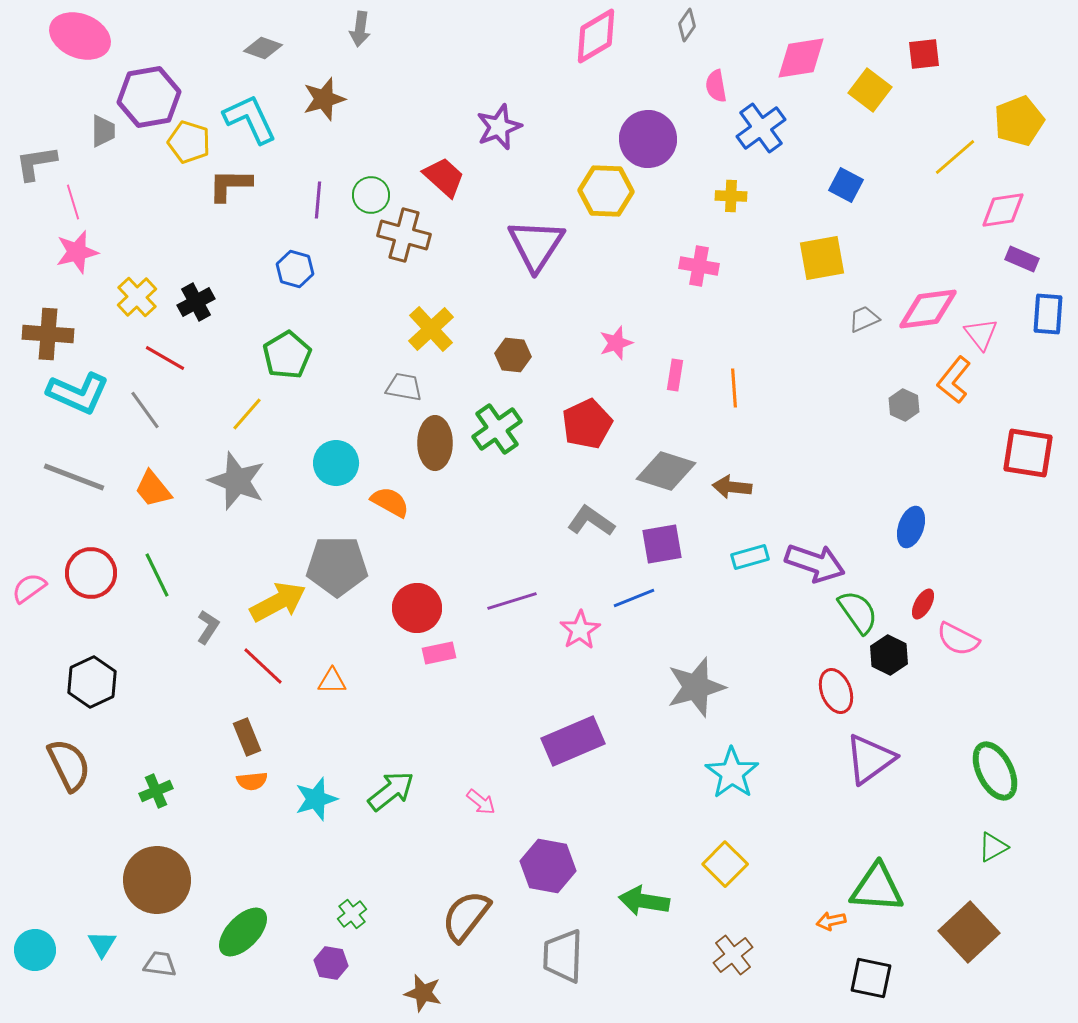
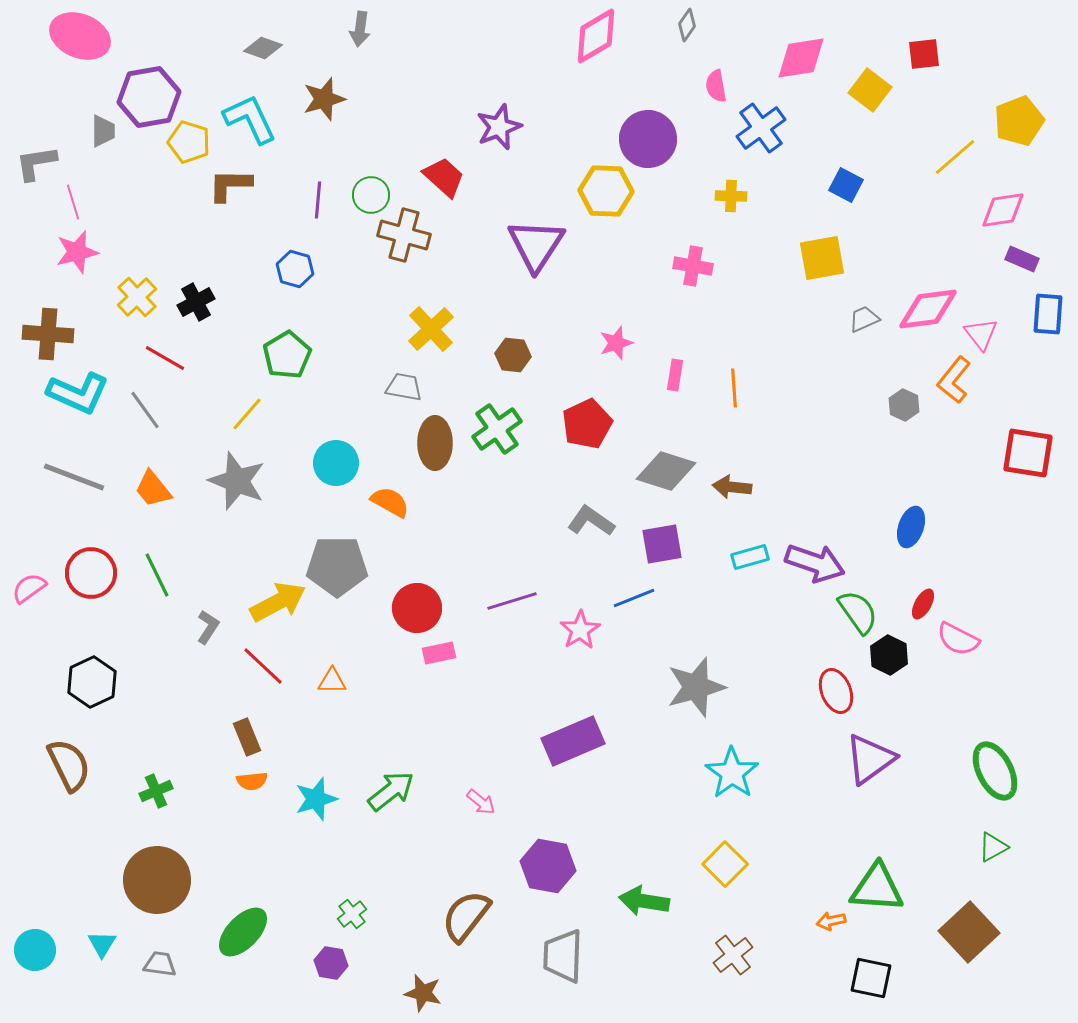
pink cross at (699, 266): moved 6 px left
